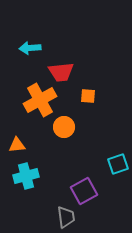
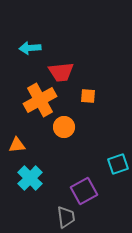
cyan cross: moved 4 px right, 2 px down; rotated 30 degrees counterclockwise
